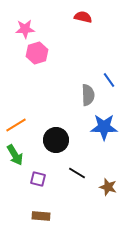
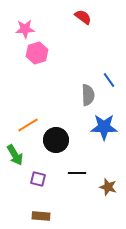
red semicircle: rotated 24 degrees clockwise
orange line: moved 12 px right
black line: rotated 30 degrees counterclockwise
